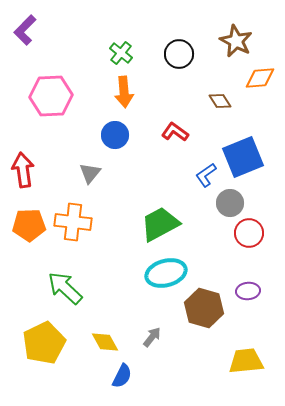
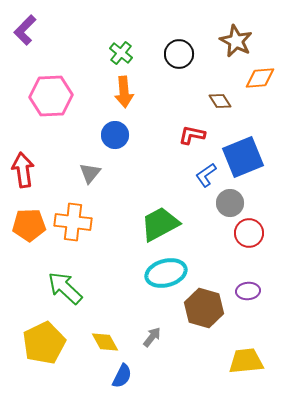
red L-shape: moved 17 px right, 3 px down; rotated 24 degrees counterclockwise
